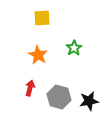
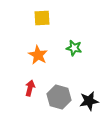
green star: rotated 28 degrees counterclockwise
